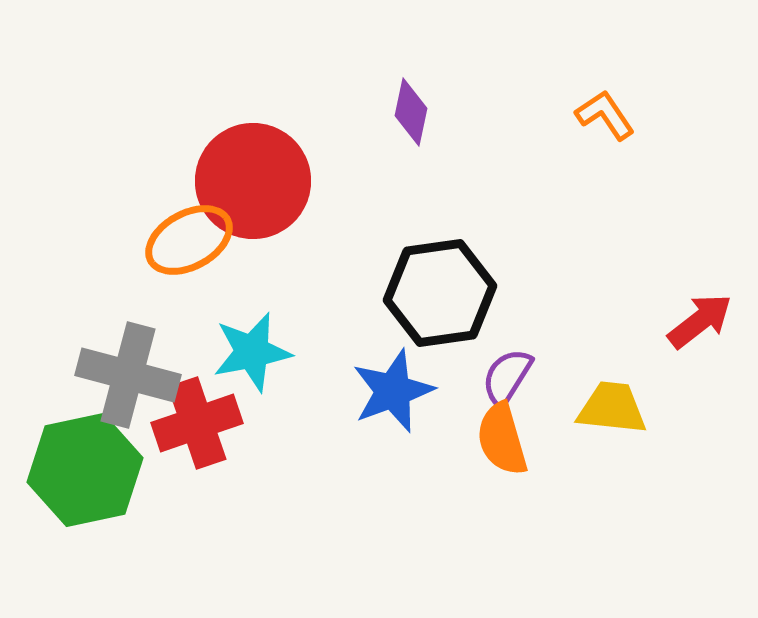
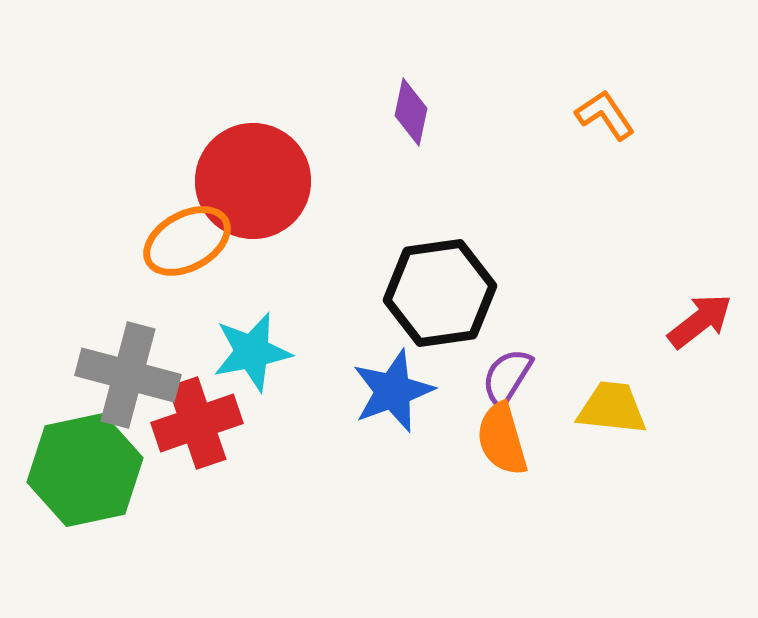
orange ellipse: moved 2 px left, 1 px down
